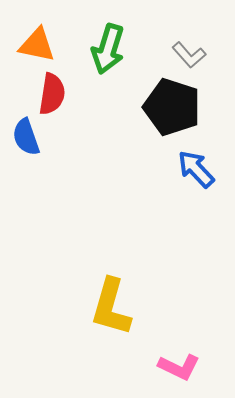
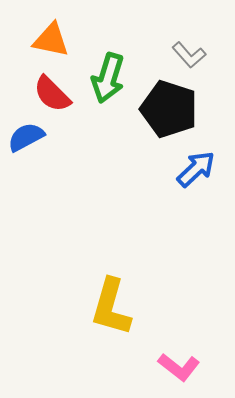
orange triangle: moved 14 px right, 5 px up
green arrow: moved 29 px down
red semicircle: rotated 126 degrees clockwise
black pentagon: moved 3 px left, 2 px down
blue semicircle: rotated 81 degrees clockwise
blue arrow: rotated 90 degrees clockwise
pink L-shape: rotated 12 degrees clockwise
